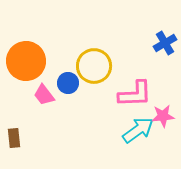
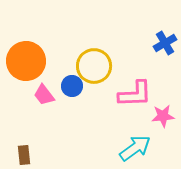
blue circle: moved 4 px right, 3 px down
cyan arrow: moved 3 px left, 18 px down
brown rectangle: moved 10 px right, 17 px down
